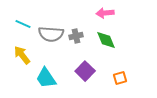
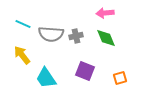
green diamond: moved 2 px up
purple square: rotated 24 degrees counterclockwise
